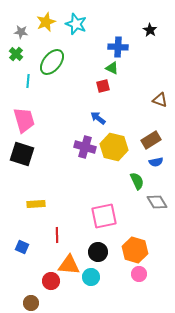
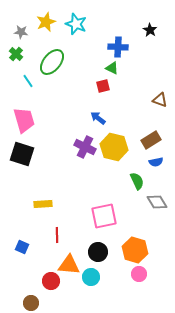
cyan line: rotated 40 degrees counterclockwise
purple cross: rotated 10 degrees clockwise
yellow rectangle: moved 7 px right
